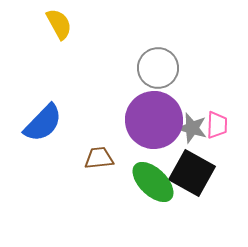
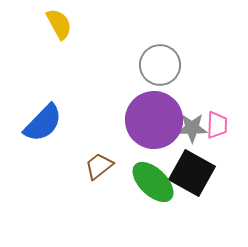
gray circle: moved 2 px right, 3 px up
gray star: rotated 16 degrees counterclockwise
brown trapezoid: moved 8 px down; rotated 32 degrees counterclockwise
